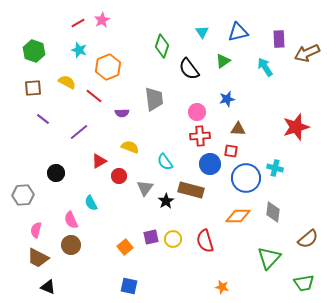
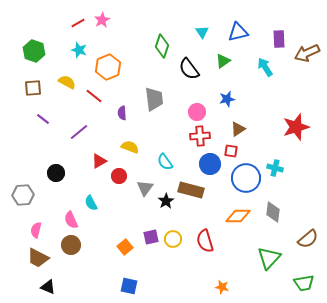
purple semicircle at (122, 113): rotated 88 degrees clockwise
brown triangle at (238, 129): rotated 35 degrees counterclockwise
